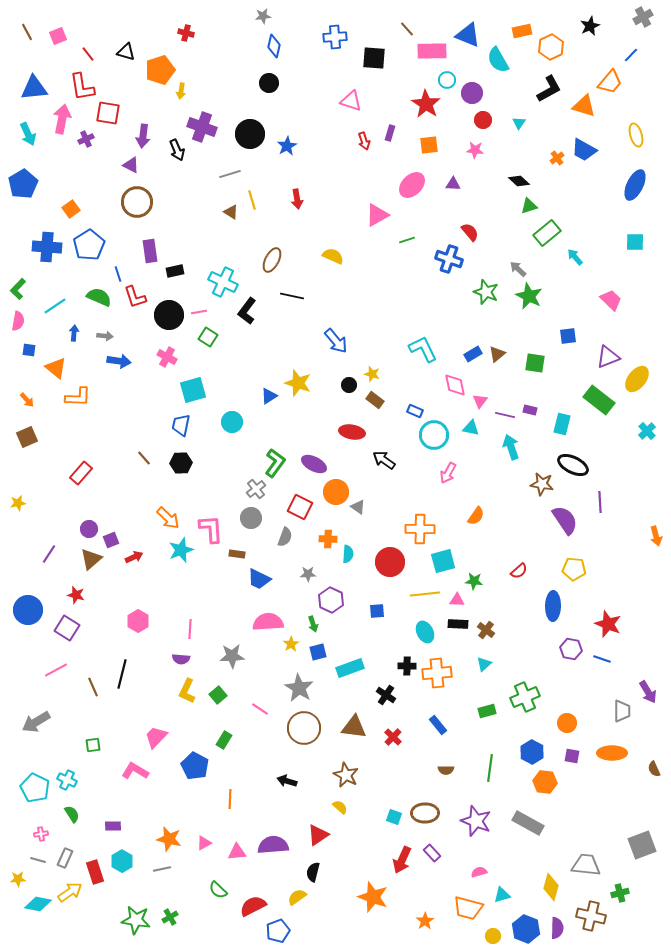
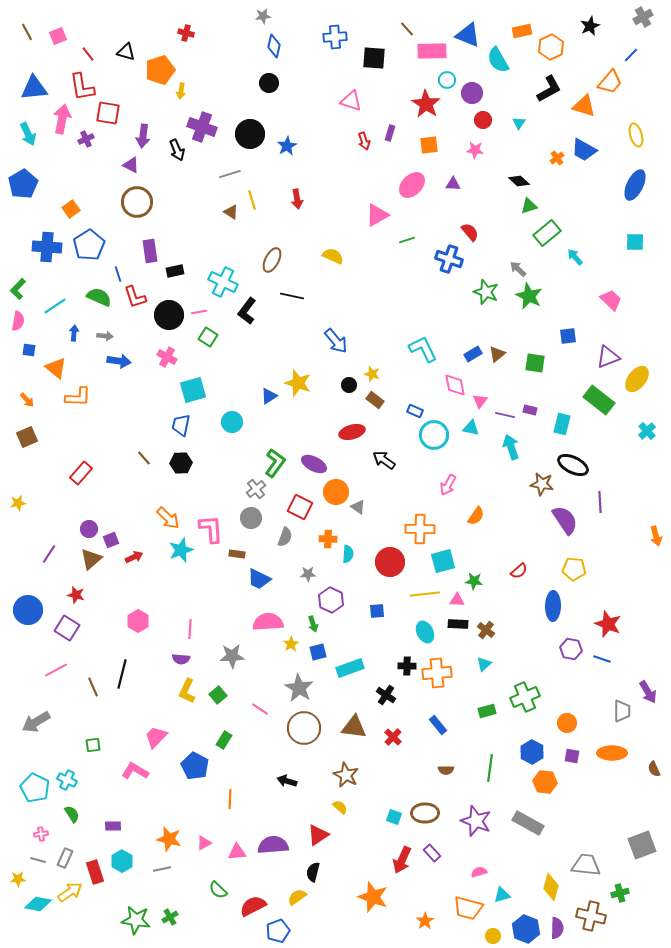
red ellipse at (352, 432): rotated 25 degrees counterclockwise
pink arrow at (448, 473): moved 12 px down
